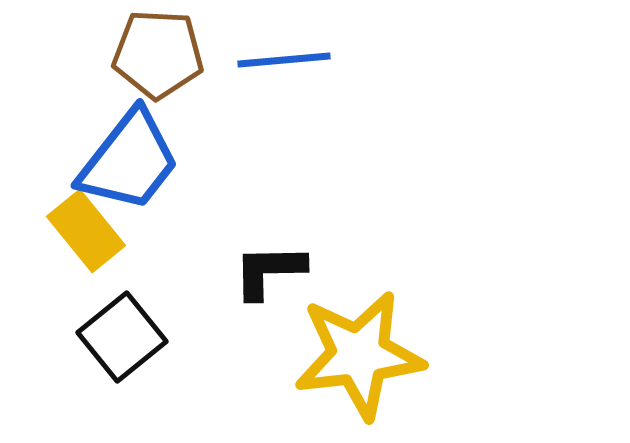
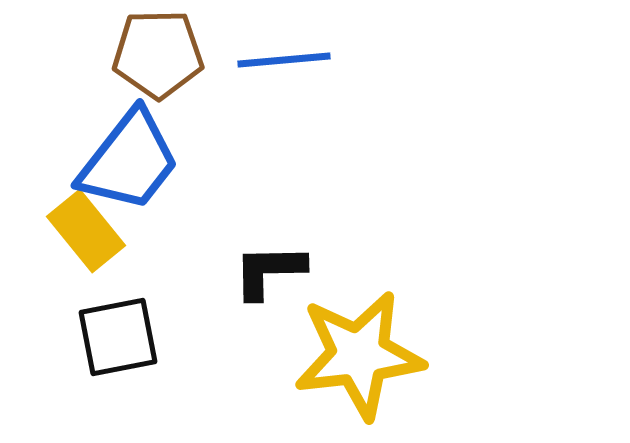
brown pentagon: rotated 4 degrees counterclockwise
black square: moved 4 px left; rotated 28 degrees clockwise
